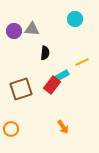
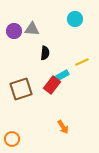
orange circle: moved 1 px right, 10 px down
